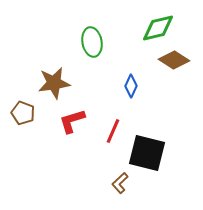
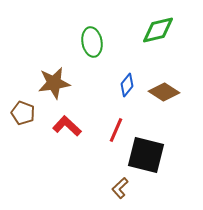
green diamond: moved 2 px down
brown diamond: moved 10 px left, 32 px down
blue diamond: moved 4 px left, 1 px up; rotated 15 degrees clockwise
red L-shape: moved 5 px left, 5 px down; rotated 60 degrees clockwise
red line: moved 3 px right, 1 px up
black square: moved 1 px left, 2 px down
brown L-shape: moved 5 px down
